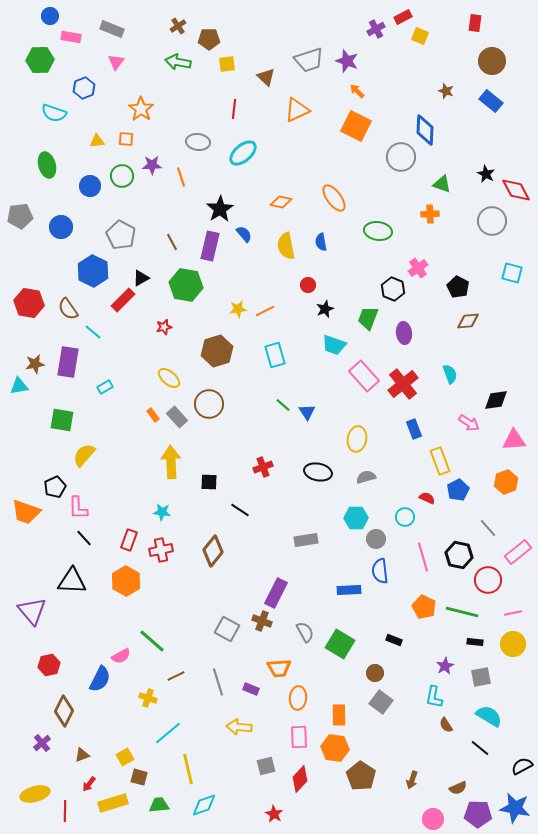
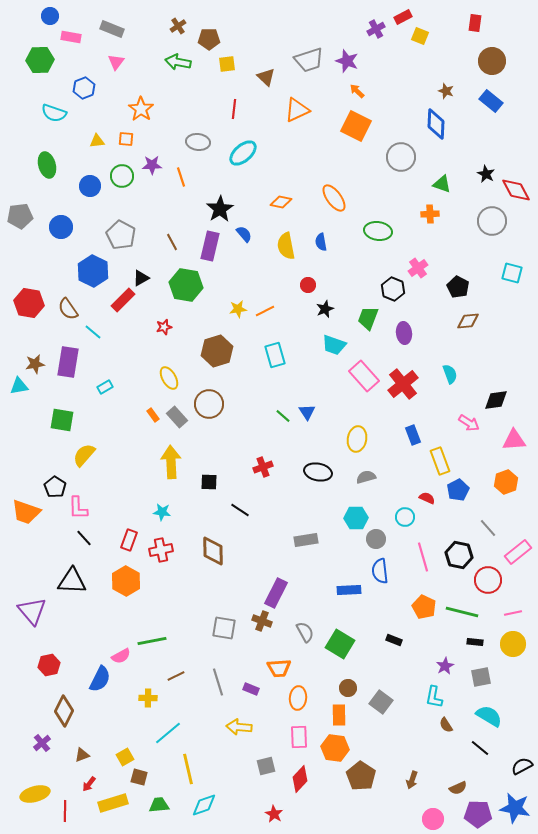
blue diamond at (425, 130): moved 11 px right, 6 px up
yellow ellipse at (169, 378): rotated 20 degrees clockwise
green line at (283, 405): moved 11 px down
blue rectangle at (414, 429): moved 1 px left, 6 px down
black pentagon at (55, 487): rotated 15 degrees counterclockwise
brown diamond at (213, 551): rotated 40 degrees counterclockwise
gray square at (227, 629): moved 3 px left, 1 px up; rotated 20 degrees counterclockwise
green line at (152, 641): rotated 52 degrees counterclockwise
brown circle at (375, 673): moved 27 px left, 15 px down
yellow cross at (148, 698): rotated 18 degrees counterclockwise
